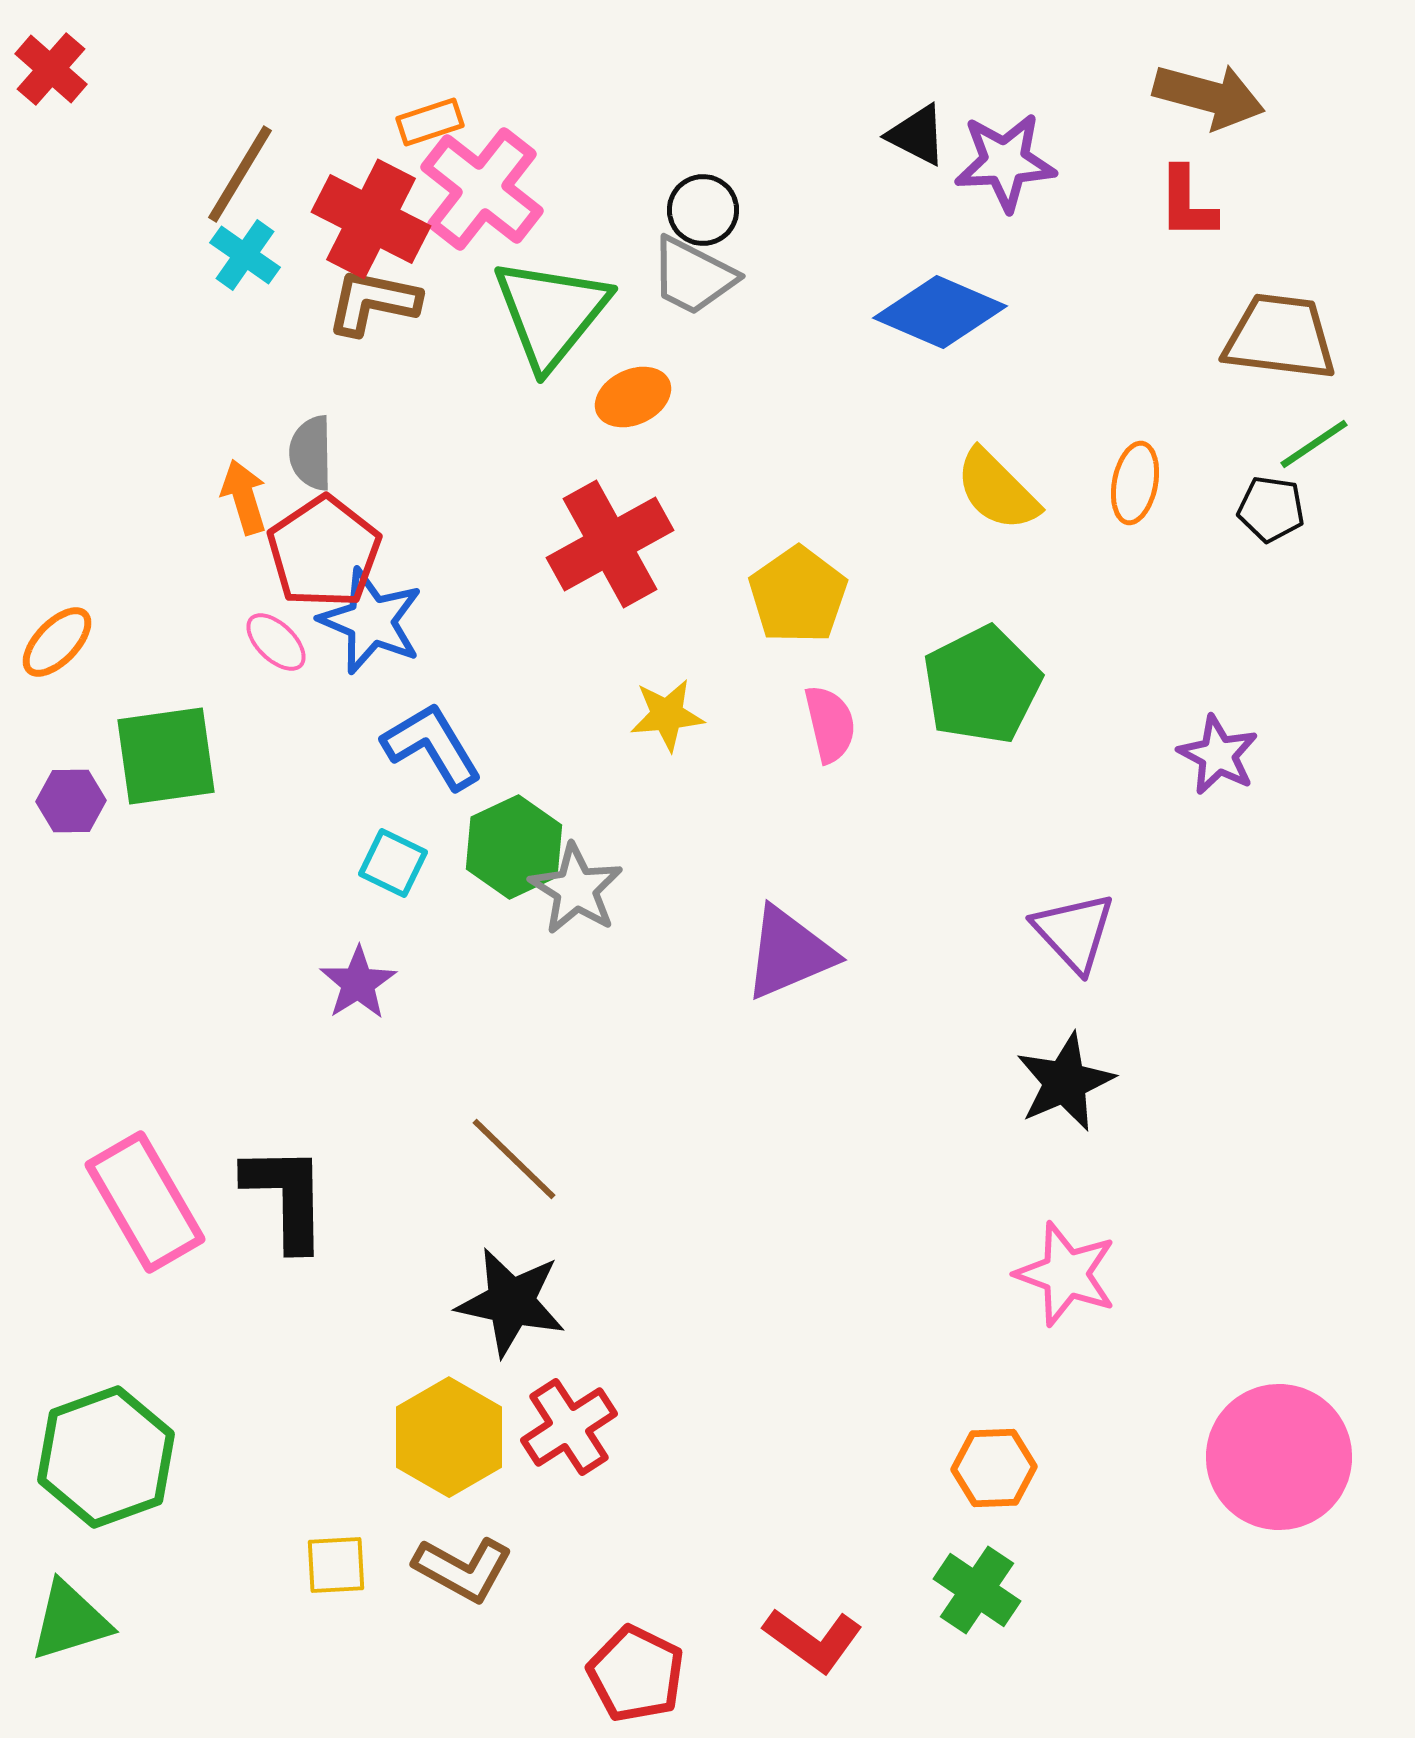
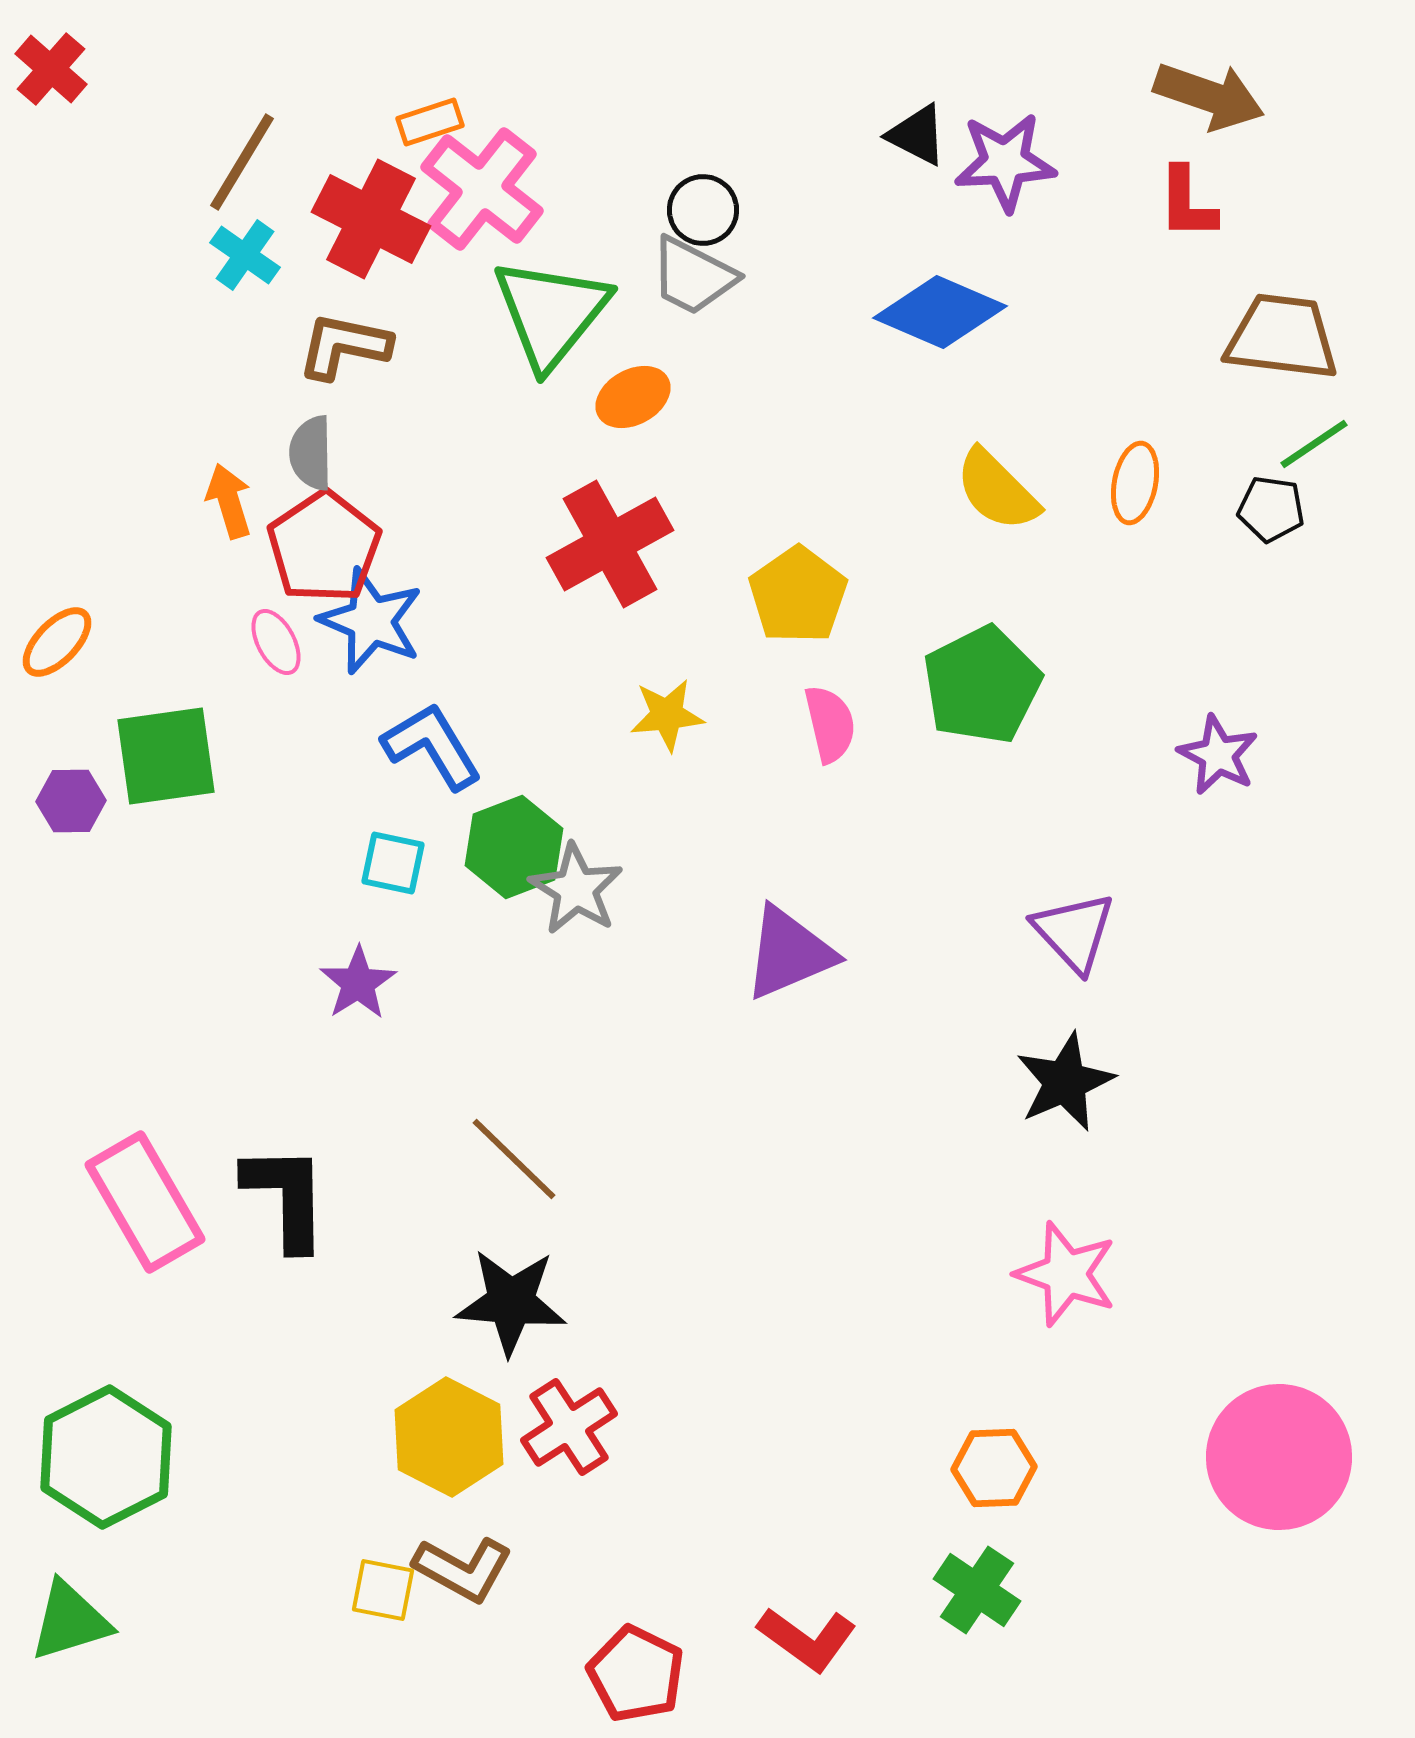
brown arrow at (1209, 96): rotated 4 degrees clockwise
brown line at (240, 174): moved 2 px right, 12 px up
brown L-shape at (373, 302): moved 29 px left, 44 px down
brown trapezoid at (1280, 337): moved 2 px right
orange ellipse at (633, 397): rotated 4 degrees counterclockwise
orange arrow at (244, 497): moved 15 px left, 4 px down
red pentagon at (324, 552): moved 5 px up
pink ellipse at (276, 642): rotated 18 degrees clockwise
green hexagon at (514, 847): rotated 4 degrees clockwise
cyan square at (393, 863): rotated 14 degrees counterclockwise
black star at (511, 1302): rotated 7 degrees counterclockwise
yellow hexagon at (449, 1437): rotated 3 degrees counterclockwise
green hexagon at (106, 1457): rotated 7 degrees counterclockwise
yellow square at (336, 1565): moved 47 px right, 25 px down; rotated 14 degrees clockwise
red L-shape at (813, 1640): moved 6 px left, 1 px up
